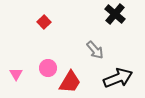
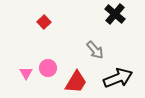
pink triangle: moved 10 px right, 1 px up
red trapezoid: moved 6 px right
